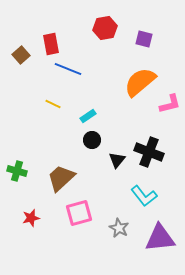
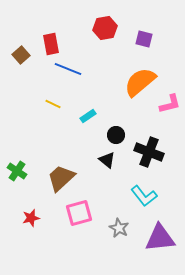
black circle: moved 24 px right, 5 px up
black triangle: moved 10 px left; rotated 30 degrees counterclockwise
green cross: rotated 18 degrees clockwise
